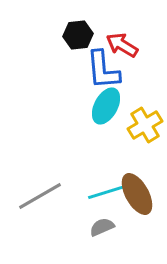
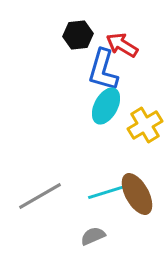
blue L-shape: rotated 21 degrees clockwise
gray semicircle: moved 9 px left, 9 px down
